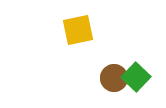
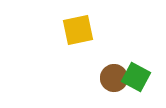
green square: rotated 16 degrees counterclockwise
